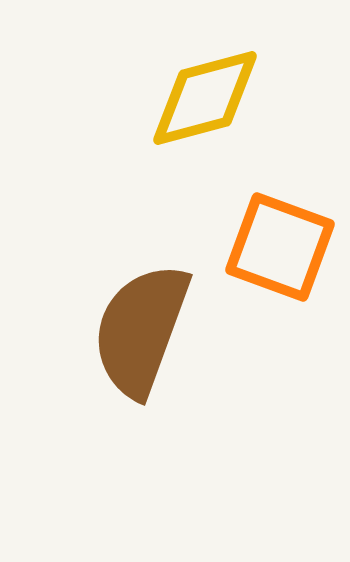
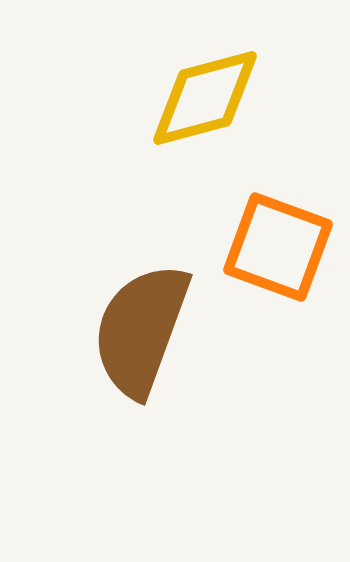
orange square: moved 2 px left
